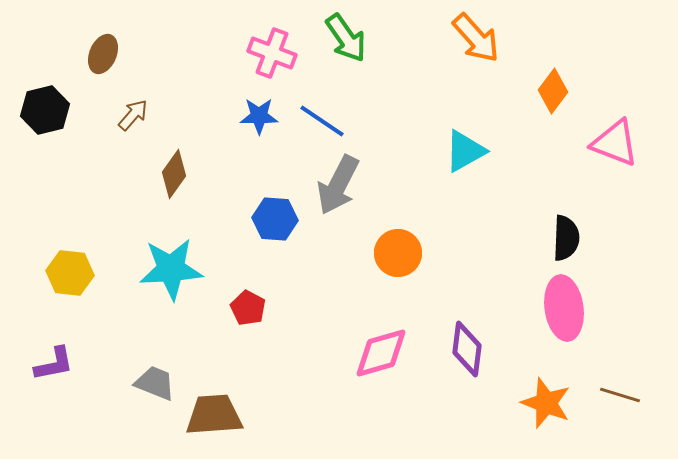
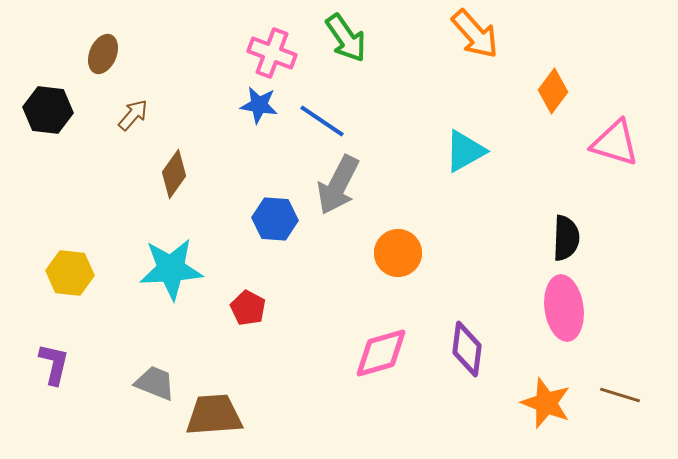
orange arrow: moved 1 px left, 4 px up
black hexagon: moved 3 px right; rotated 21 degrees clockwise
blue star: moved 11 px up; rotated 9 degrees clockwise
pink triangle: rotated 4 degrees counterclockwise
purple L-shape: rotated 66 degrees counterclockwise
